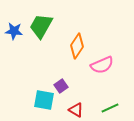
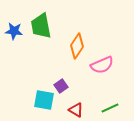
green trapezoid: rotated 40 degrees counterclockwise
